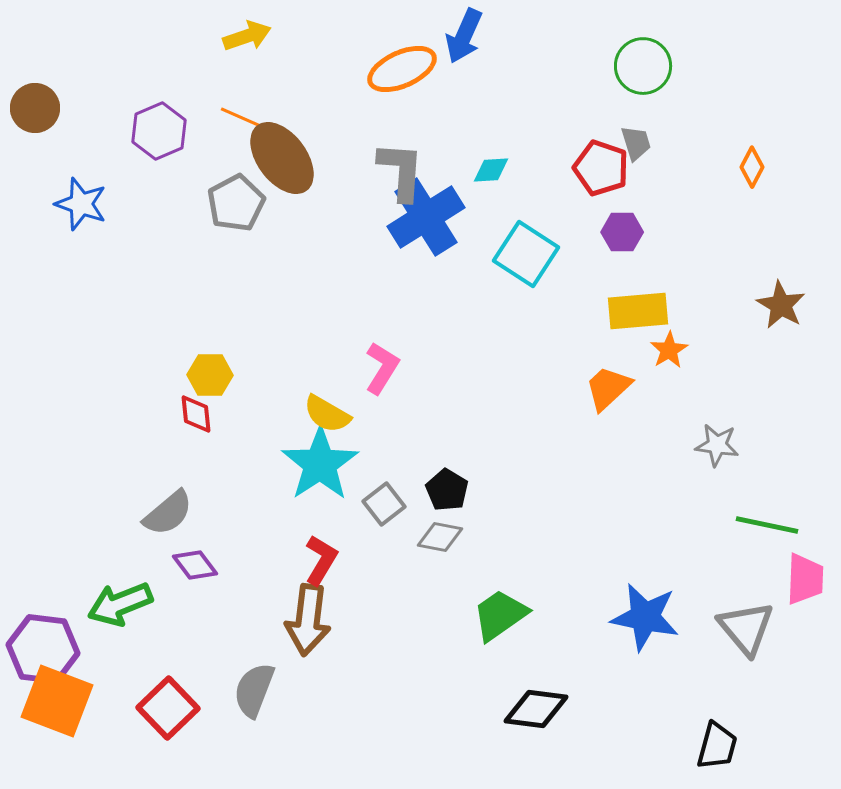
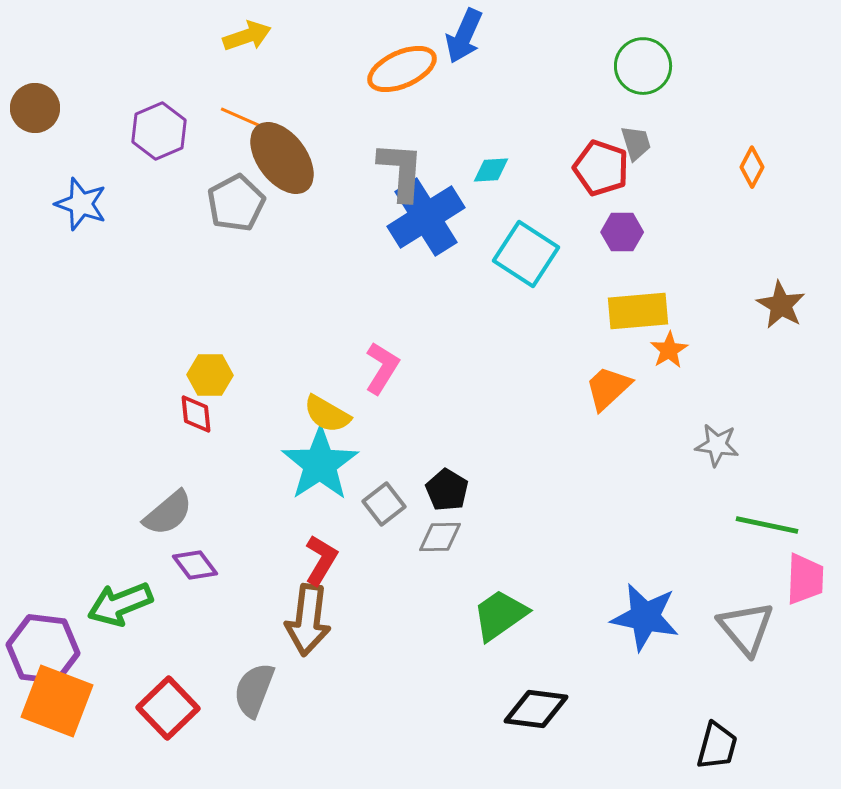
gray diamond at (440, 537): rotated 12 degrees counterclockwise
